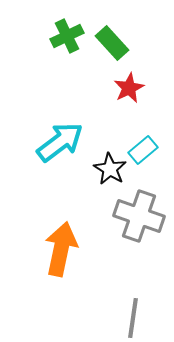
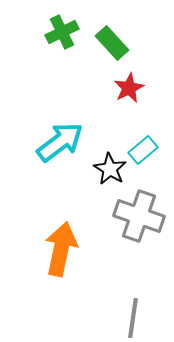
green cross: moved 5 px left, 4 px up
